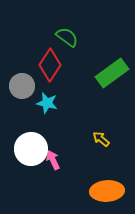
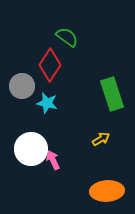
green rectangle: moved 21 px down; rotated 72 degrees counterclockwise
yellow arrow: rotated 108 degrees clockwise
